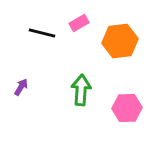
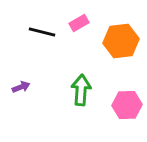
black line: moved 1 px up
orange hexagon: moved 1 px right
purple arrow: rotated 36 degrees clockwise
pink hexagon: moved 3 px up
